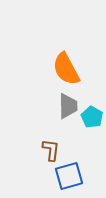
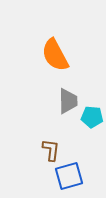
orange semicircle: moved 11 px left, 14 px up
gray trapezoid: moved 5 px up
cyan pentagon: rotated 25 degrees counterclockwise
